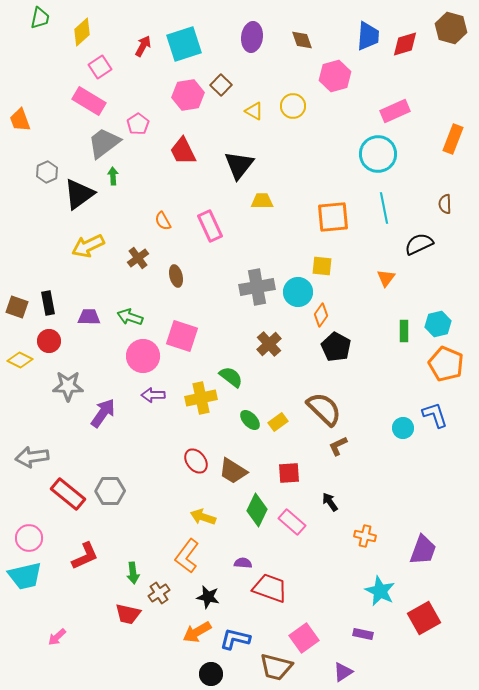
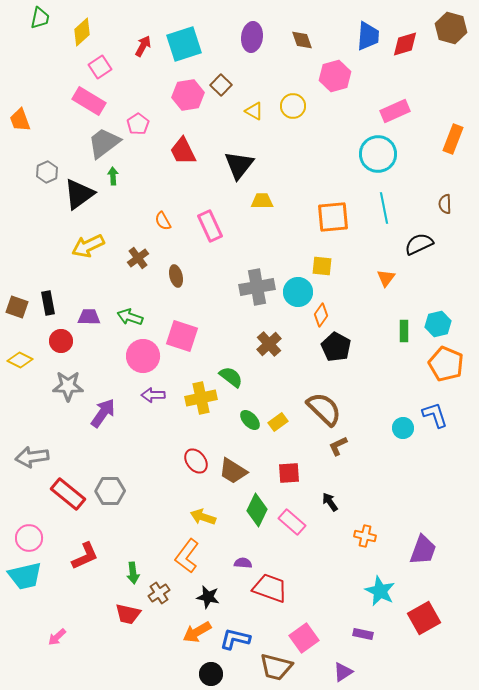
red circle at (49, 341): moved 12 px right
